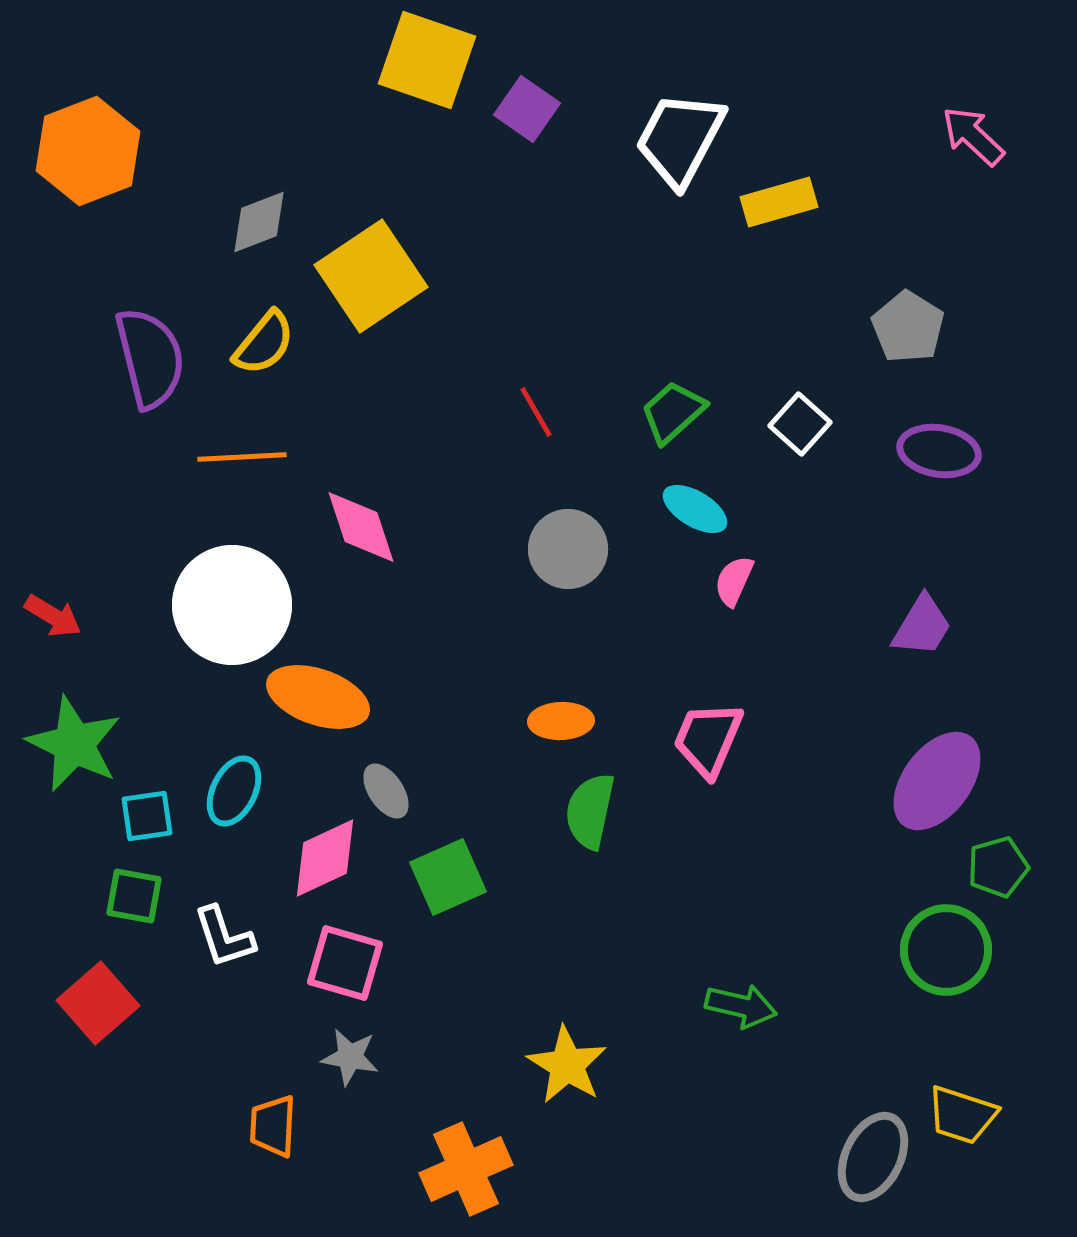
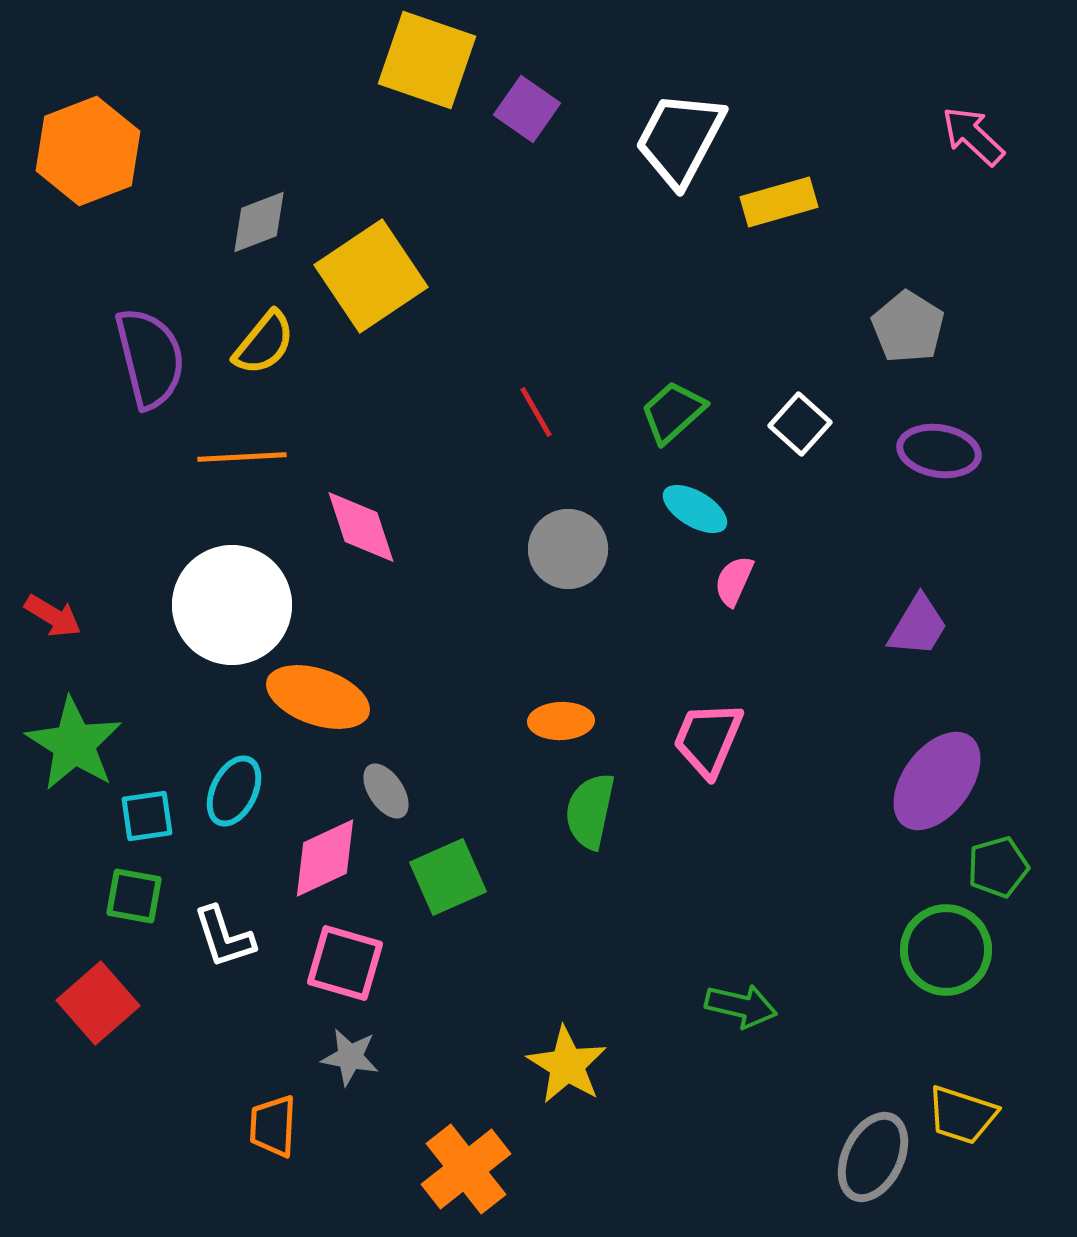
purple trapezoid at (922, 626): moved 4 px left
green star at (74, 744): rotated 6 degrees clockwise
orange cross at (466, 1169): rotated 14 degrees counterclockwise
